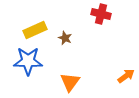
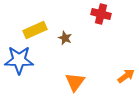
blue star: moved 9 px left, 1 px up
orange triangle: moved 5 px right
